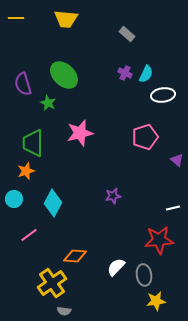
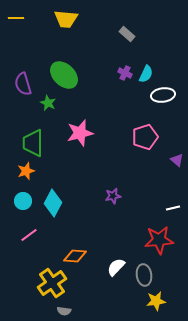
cyan circle: moved 9 px right, 2 px down
